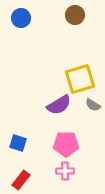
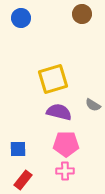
brown circle: moved 7 px right, 1 px up
yellow square: moved 27 px left
purple semicircle: moved 7 px down; rotated 135 degrees counterclockwise
blue square: moved 6 px down; rotated 18 degrees counterclockwise
red rectangle: moved 2 px right
